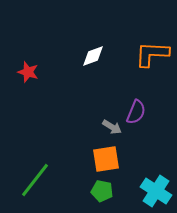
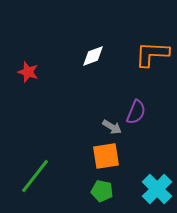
orange square: moved 3 px up
green line: moved 4 px up
cyan cross: moved 1 px right, 2 px up; rotated 12 degrees clockwise
